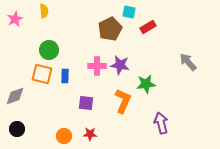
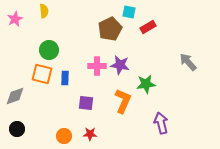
blue rectangle: moved 2 px down
